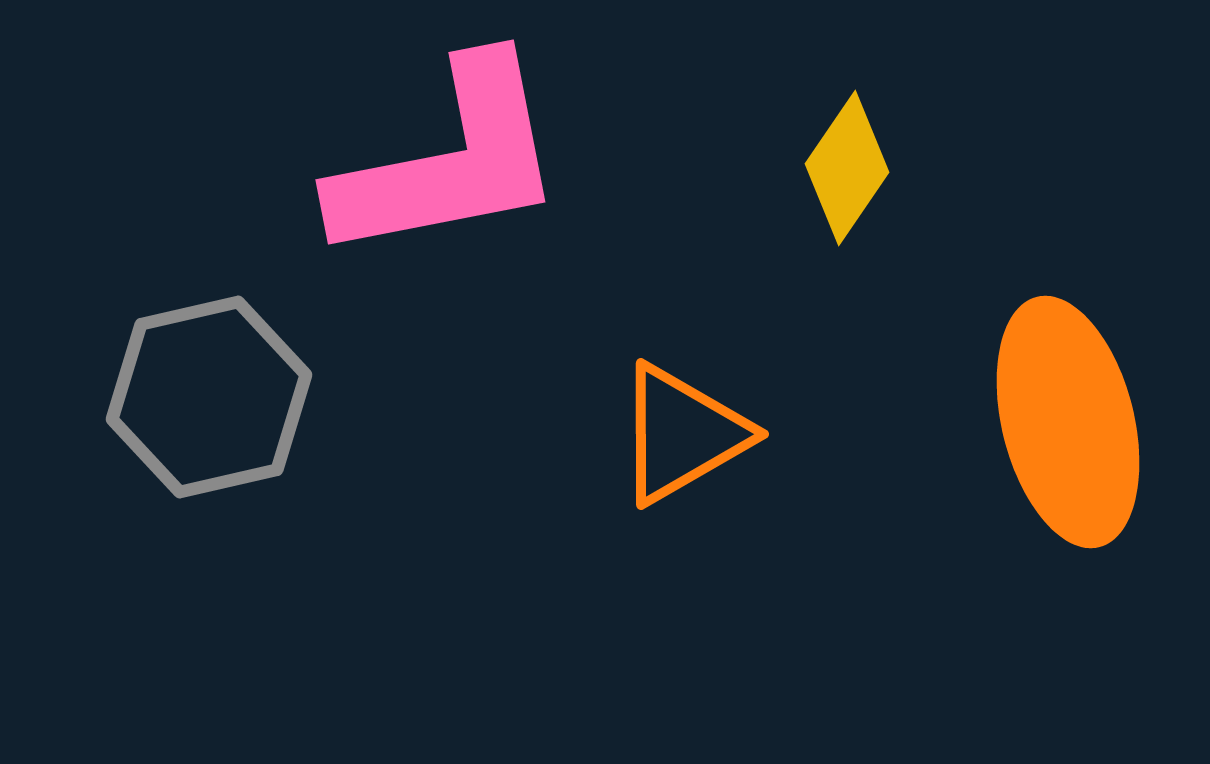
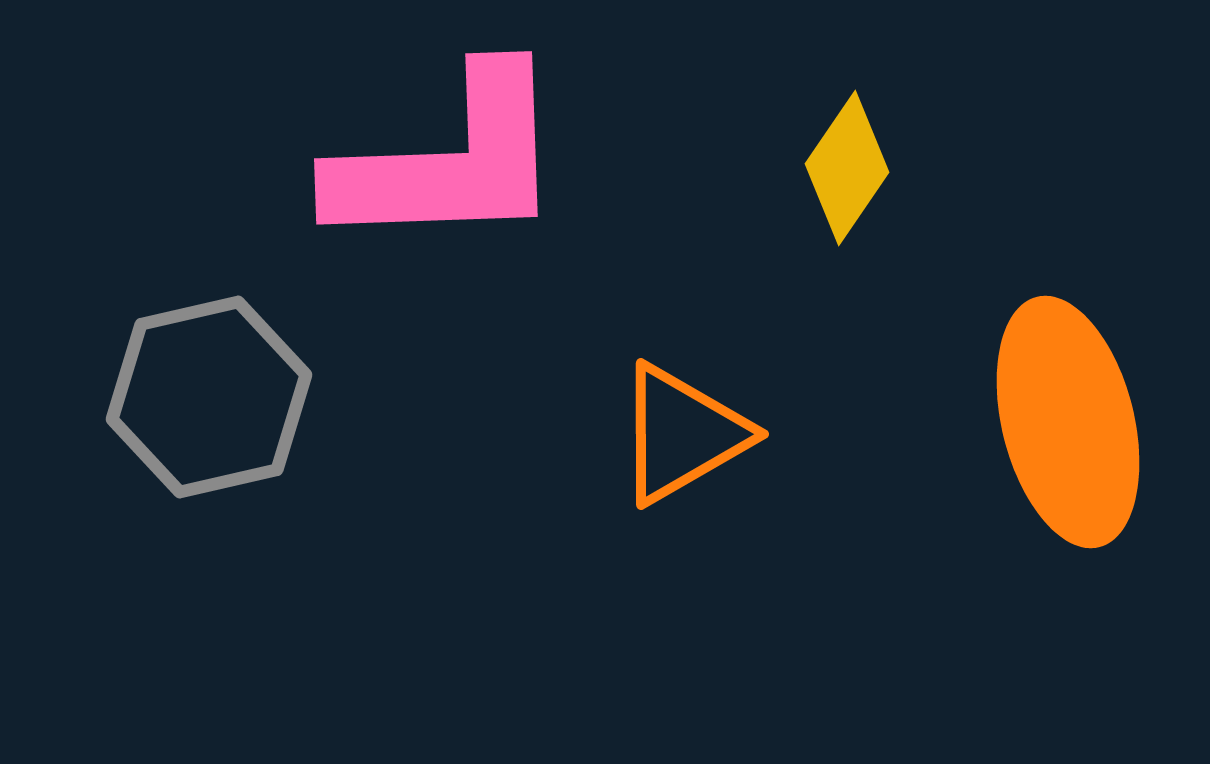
pink L-shape: rotated 9 degrees clockwise
